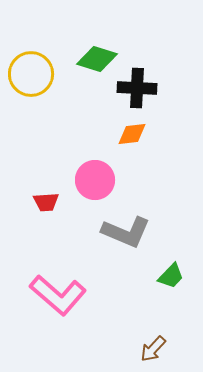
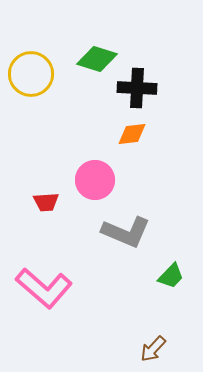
pink L-shape: moved 14 px left, 7 px up
